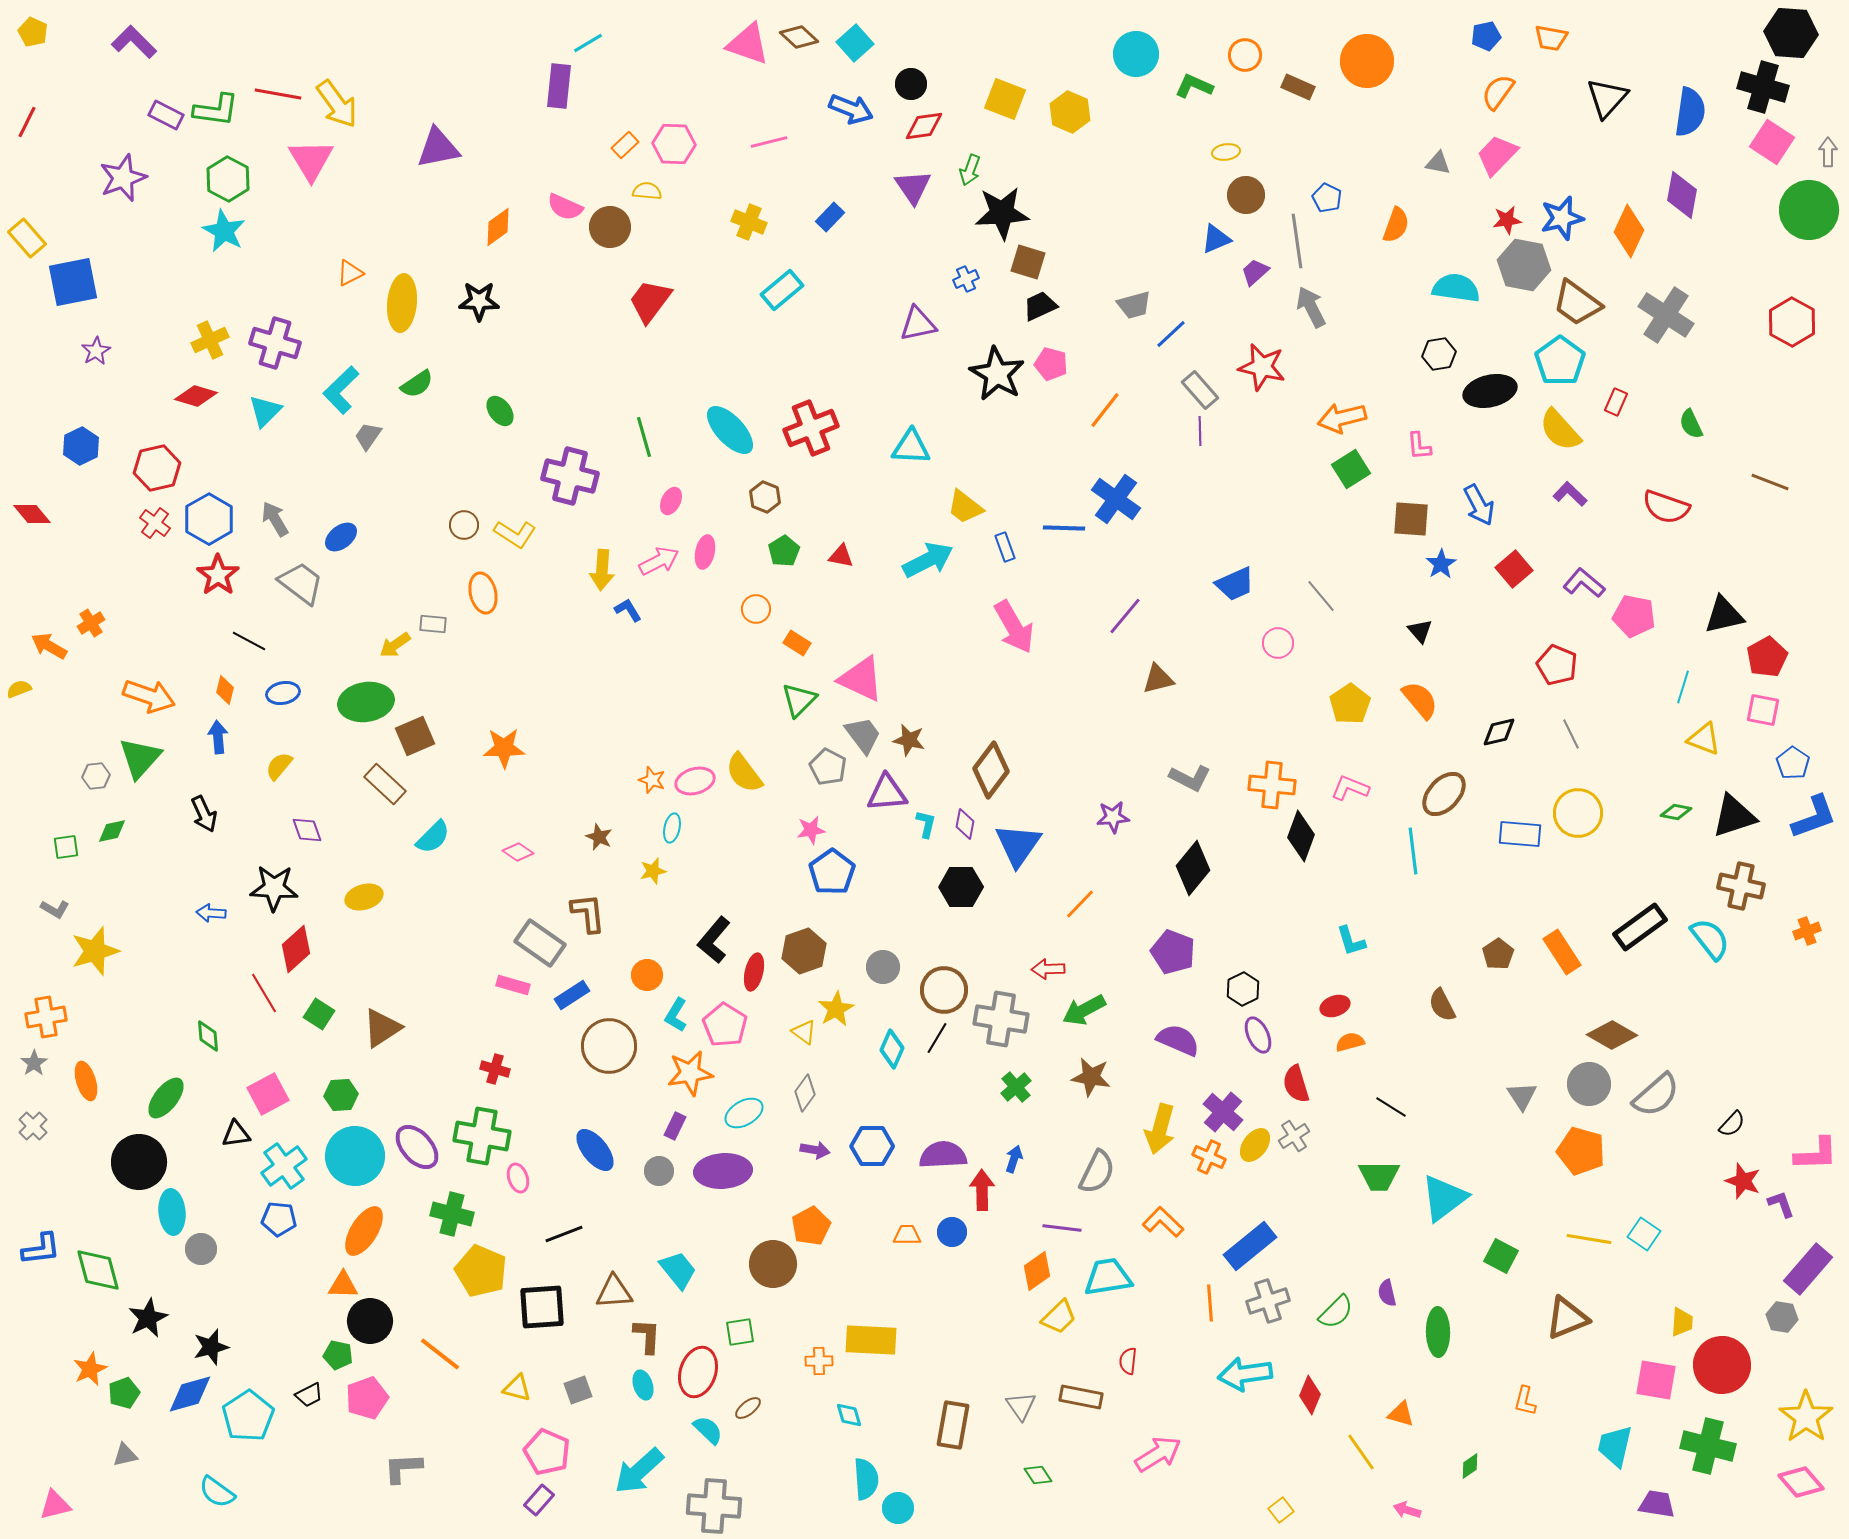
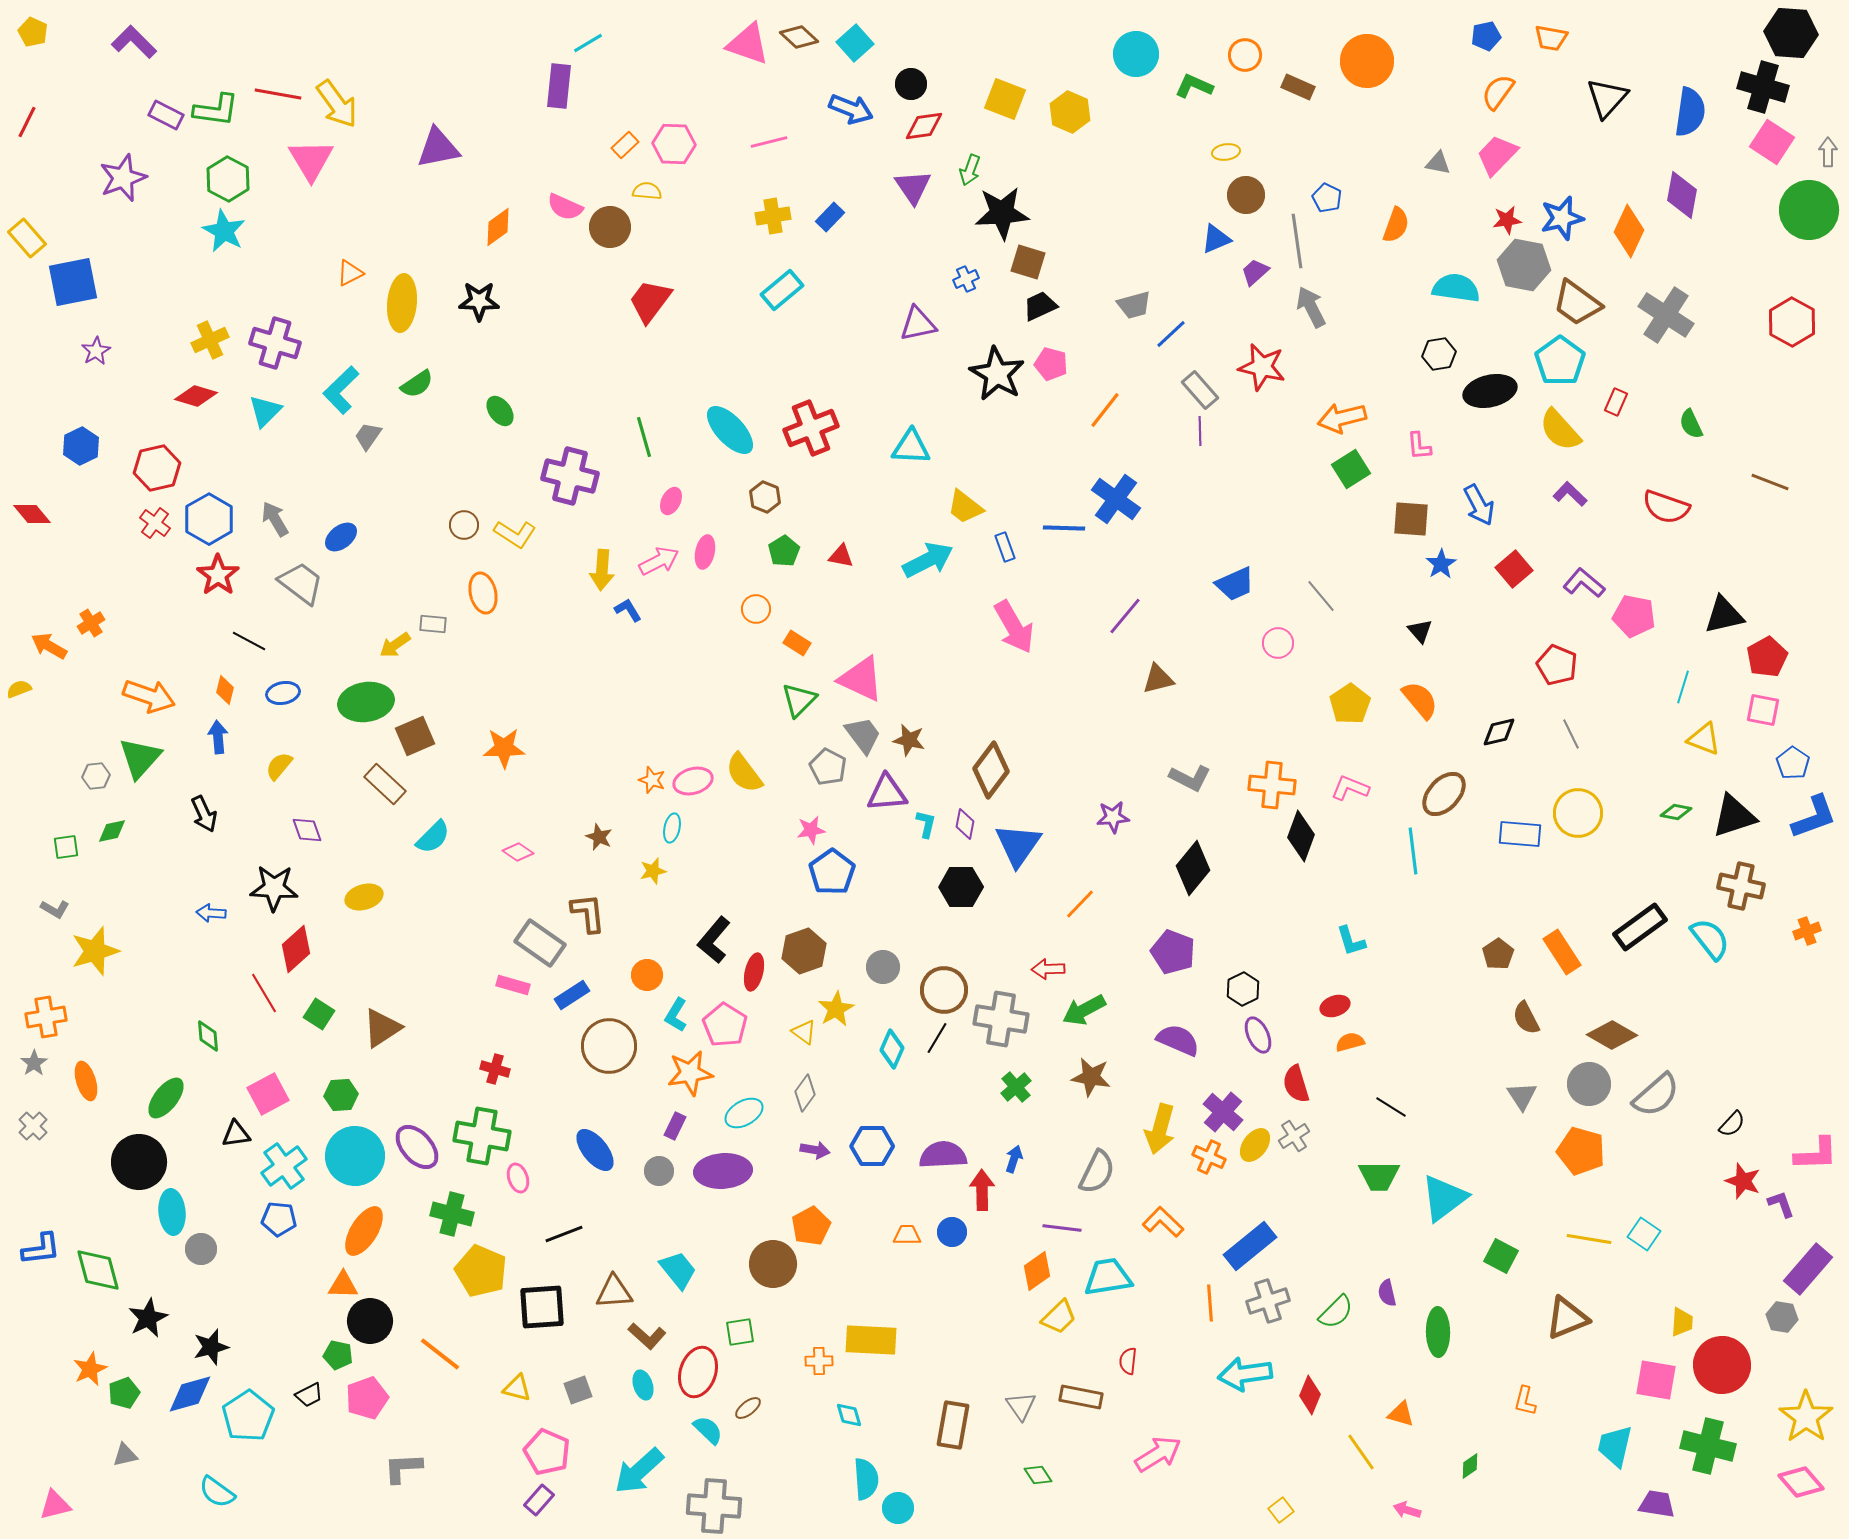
yellow cross at (749, 222): moved 24 px right, 6 px up; rotated 32 degrees counterclockwise
pink ellipse at (695, 781): moved 2 px left
brown semicircle at (1442, 1005): moved 84 px right, 13 px down
brown L-shape at (647, 1336): rotated 129 degrees clockwise
